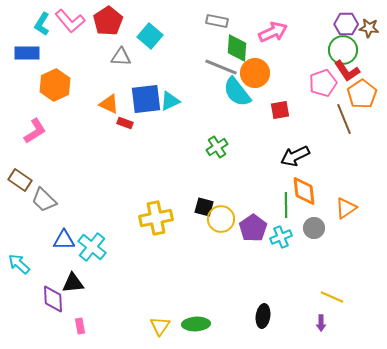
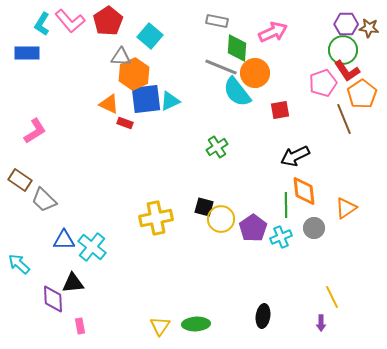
orange hexagon at (55, 85): moved 79 px right, 11 px up
yellow line at (332, 297): rotated 40 degrees clockwise
